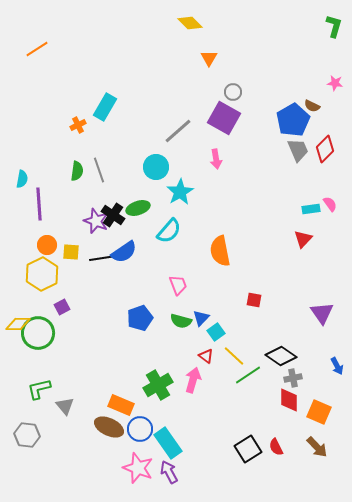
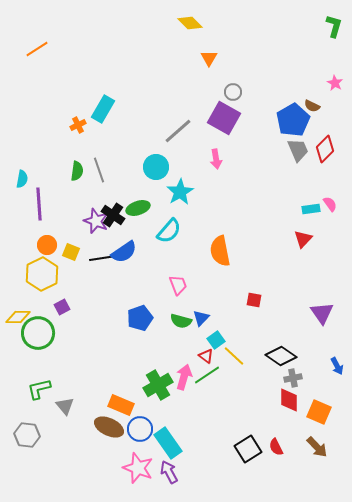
pink star at (335, 83): rotated 21 degrees clockwise
cyan rectangle at (105, 107): moved 2 px left, 2 px down
yellow square at (71, 252): rotated 18 degrees clockwise
yellow diamond at (18, 324): moved 7 px up
cyan square at (216, 332): moved 8 px down
green line at (248, 375): moved 41 px left
pink arrow at (193, 380): moved 9 px left, 3 px up
